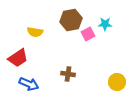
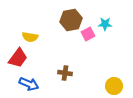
yellow semicircle: moved 5 px left, 5 px down
red trapezoid: rotated 20 degrees counterclockwise
brown cross: moved 3 px left, 1 px up
yellow circle: moved 3 px left, 4 px down
